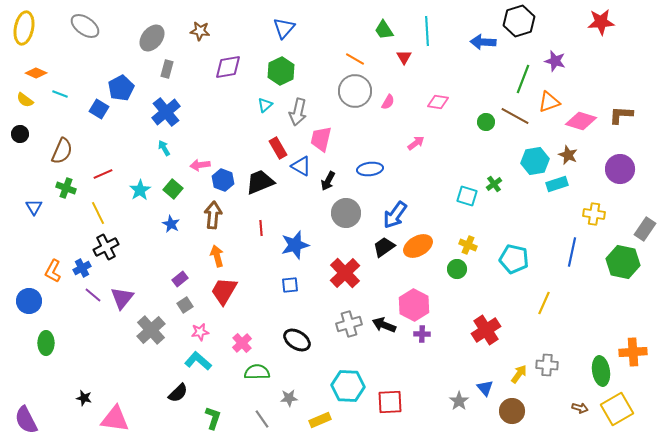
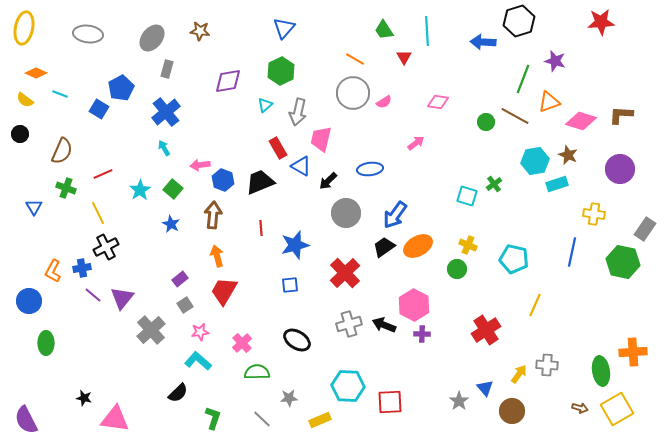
gray ellipse at (85, 26): moved 3 px right, 8 px down; rotated 28 degrees counterclockwise
purple diamond at (228, 67): moved 14 px down
gray circle at (355, 91): moved 2 px left, 2 px down
pink semicircle at (388, 102): moved 4 px left; rotated 28 degrees clockwise
black arrow at (328, 181): rotated 18 degrees clockwise
blue cross at (82, 268): rotated 18 degrees clockwise
yellow line at (544, 303): moved 9 px left, 2 px down
gray line at (262, 419): rotated 12 degrees counterclockwise
